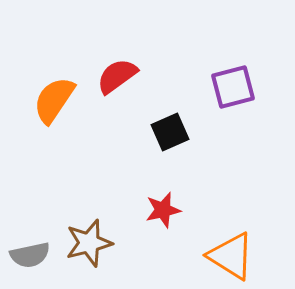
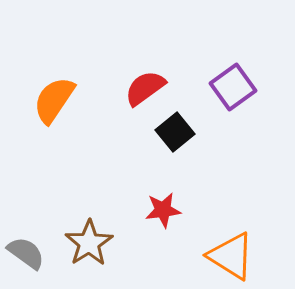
red semicircle: moved 28 px right, 12 px down
purple square: rotated 21 degrees counterclockwise
black square: moved 5 px right; rotated 15 degrees counterclockwise
red star: rotated 6 degrees clockwise
brown star: rotated 18 degrees counterclockwise
gray semicircle: moved 4 px left, 2 px up; rotated 132 degrees counterclockwise
